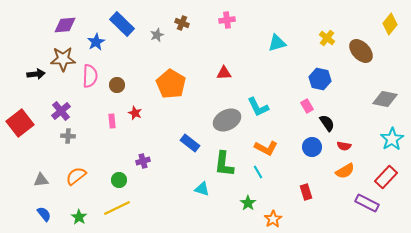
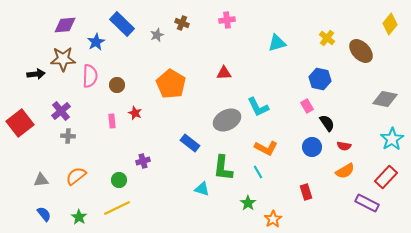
green L-shape at (224, 164): moved 1 px left, 4 px down
